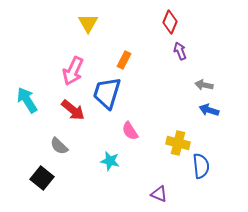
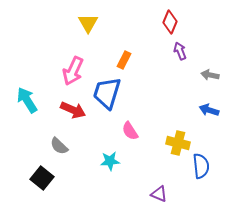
gray arrow: moved 6 px right, 10 px up
red arrow: rotated 15 degrees counterclockwise
cyan star: rotated 18 degrees counterclockwise
